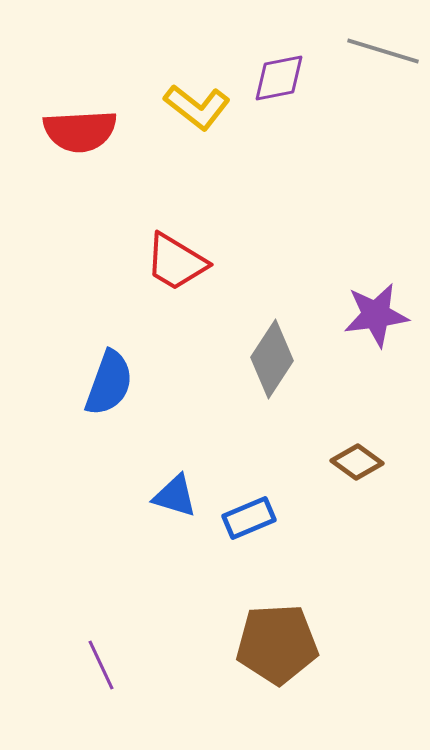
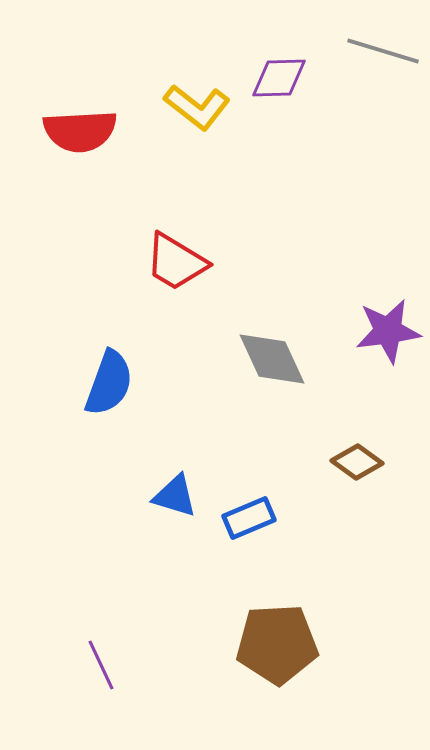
purple diamond: rotated 10 degrees clockwise
purple star: moved 12 px right, 16 px down
gray diamond: rotated 58 degrees counterclockwise
